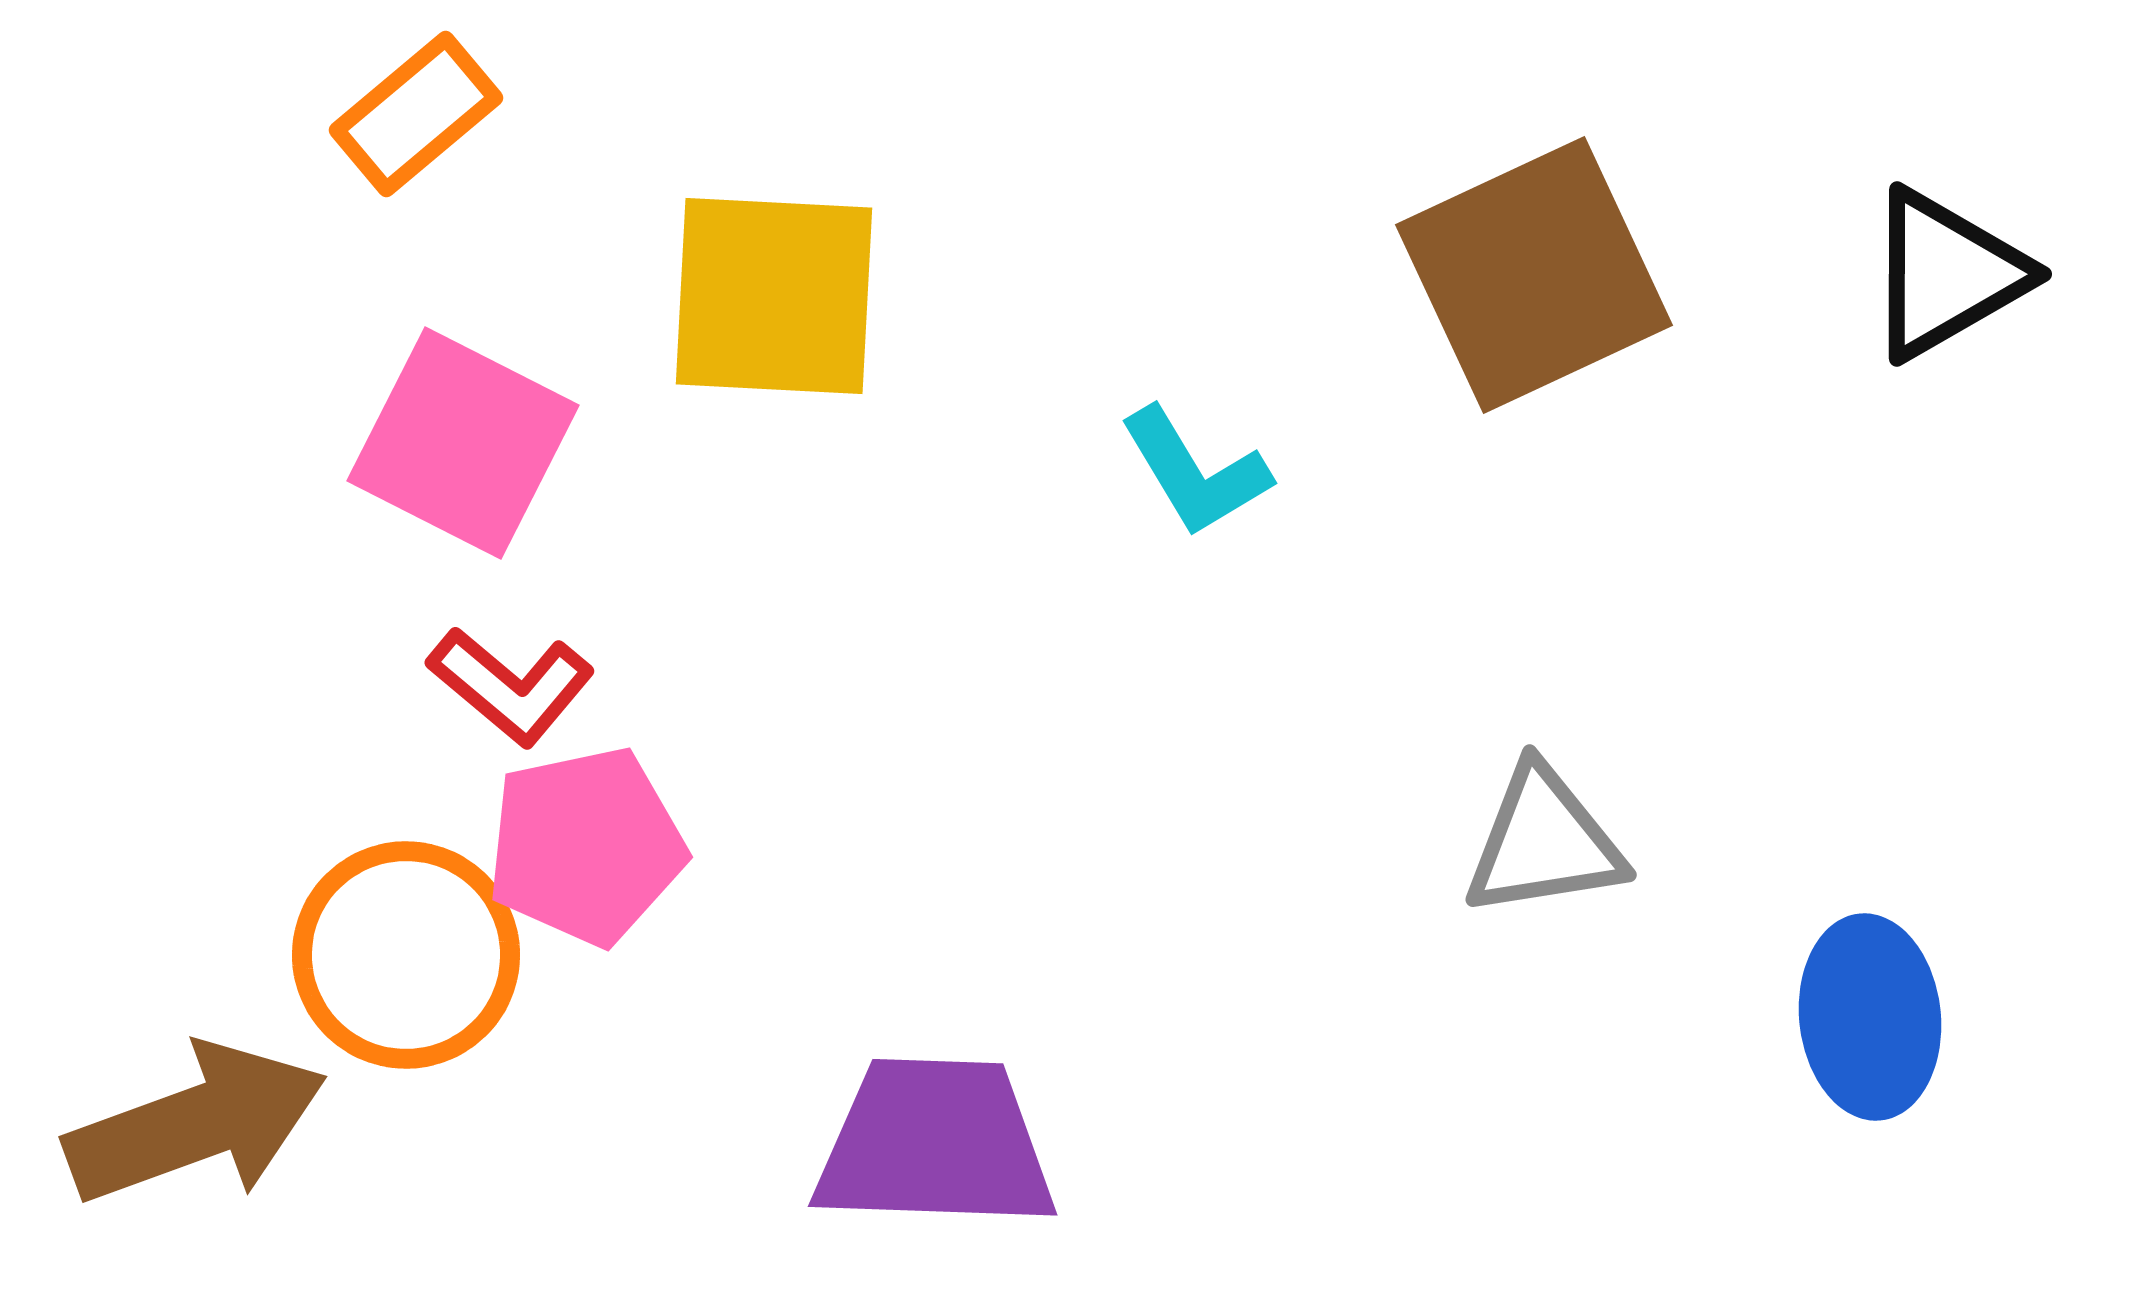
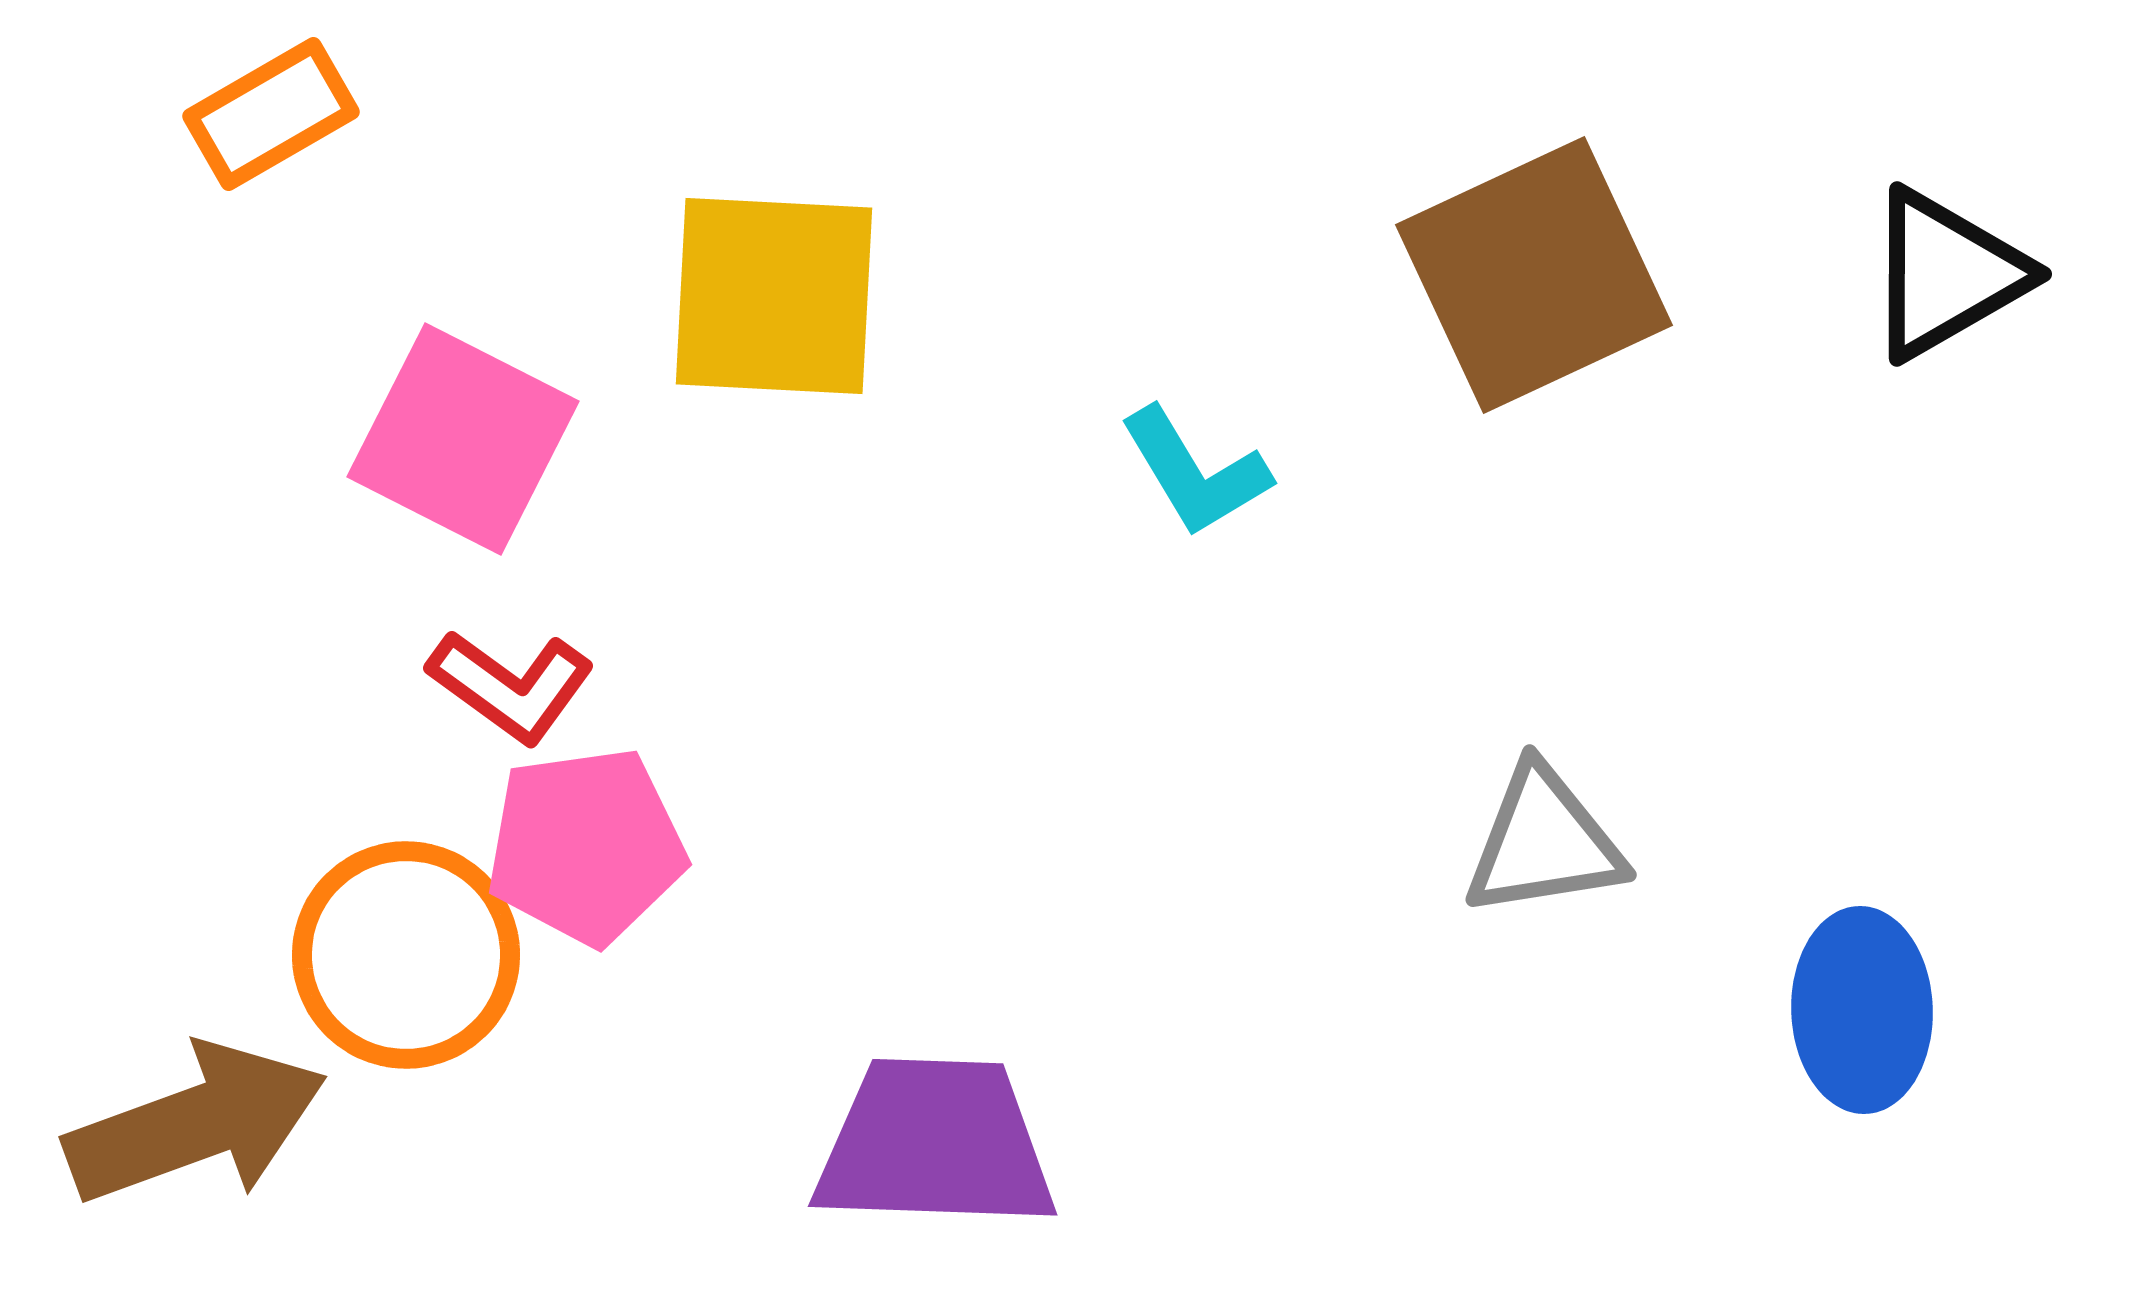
orange rectangle: moved 145 px left; rotated 10 degrees clockwise
pink square: moved 4 px up
red L-shape: rotated 4 degrees counterclockwise
pink pentagon: rotated 4 degrees clockwise
blue ellipse: moved 8 px left, 7 px up; rotated 4 degrees clockwise
